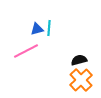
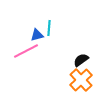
blue triangle: moved 6 px down
black semicircle: moved 2 px right; rotated 21 degrees counterclockwise
